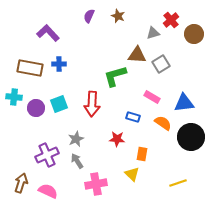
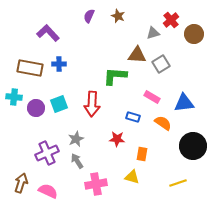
green L-shape: rotated 20 degrees clockwise
black circle: moved 2 px right, 9 px down
purple cross: moved 2 px up
yellow triangle: moved 3 px down; rotated 28 degrees counterclockwise
